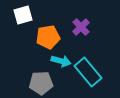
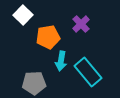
white square: rotated 30 degrees counterclockwise
purple cross: moved 3 px up
cyan arrow: rotated 84 degrees clockwise
gray pentagon: moved 7 px left
